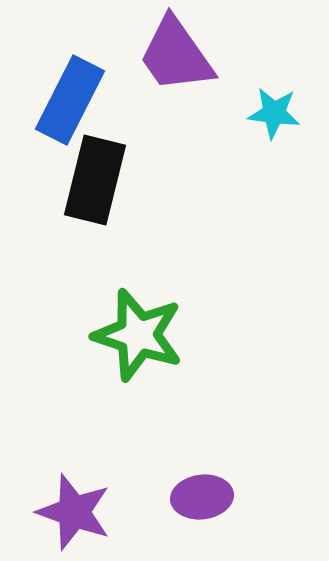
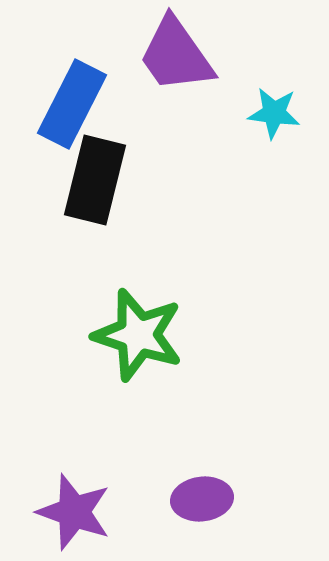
blue rectangle: moved 2 px right, 4 px down
purple ellipse: moved 2 px down
